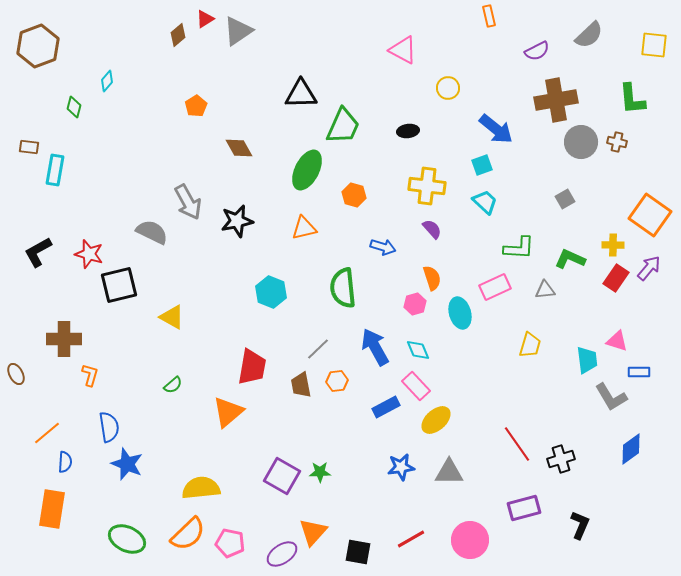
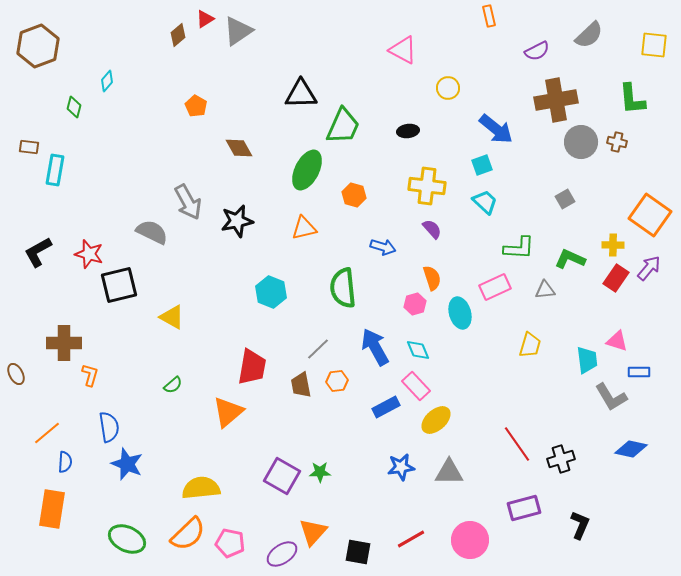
orange pentagon at (196, 106): rotated 10 degrees counterclockwise
brown cross at (64, 339): moved 4 px down
blue diamond at (631, 449): rotated 48 degrees clockwise
